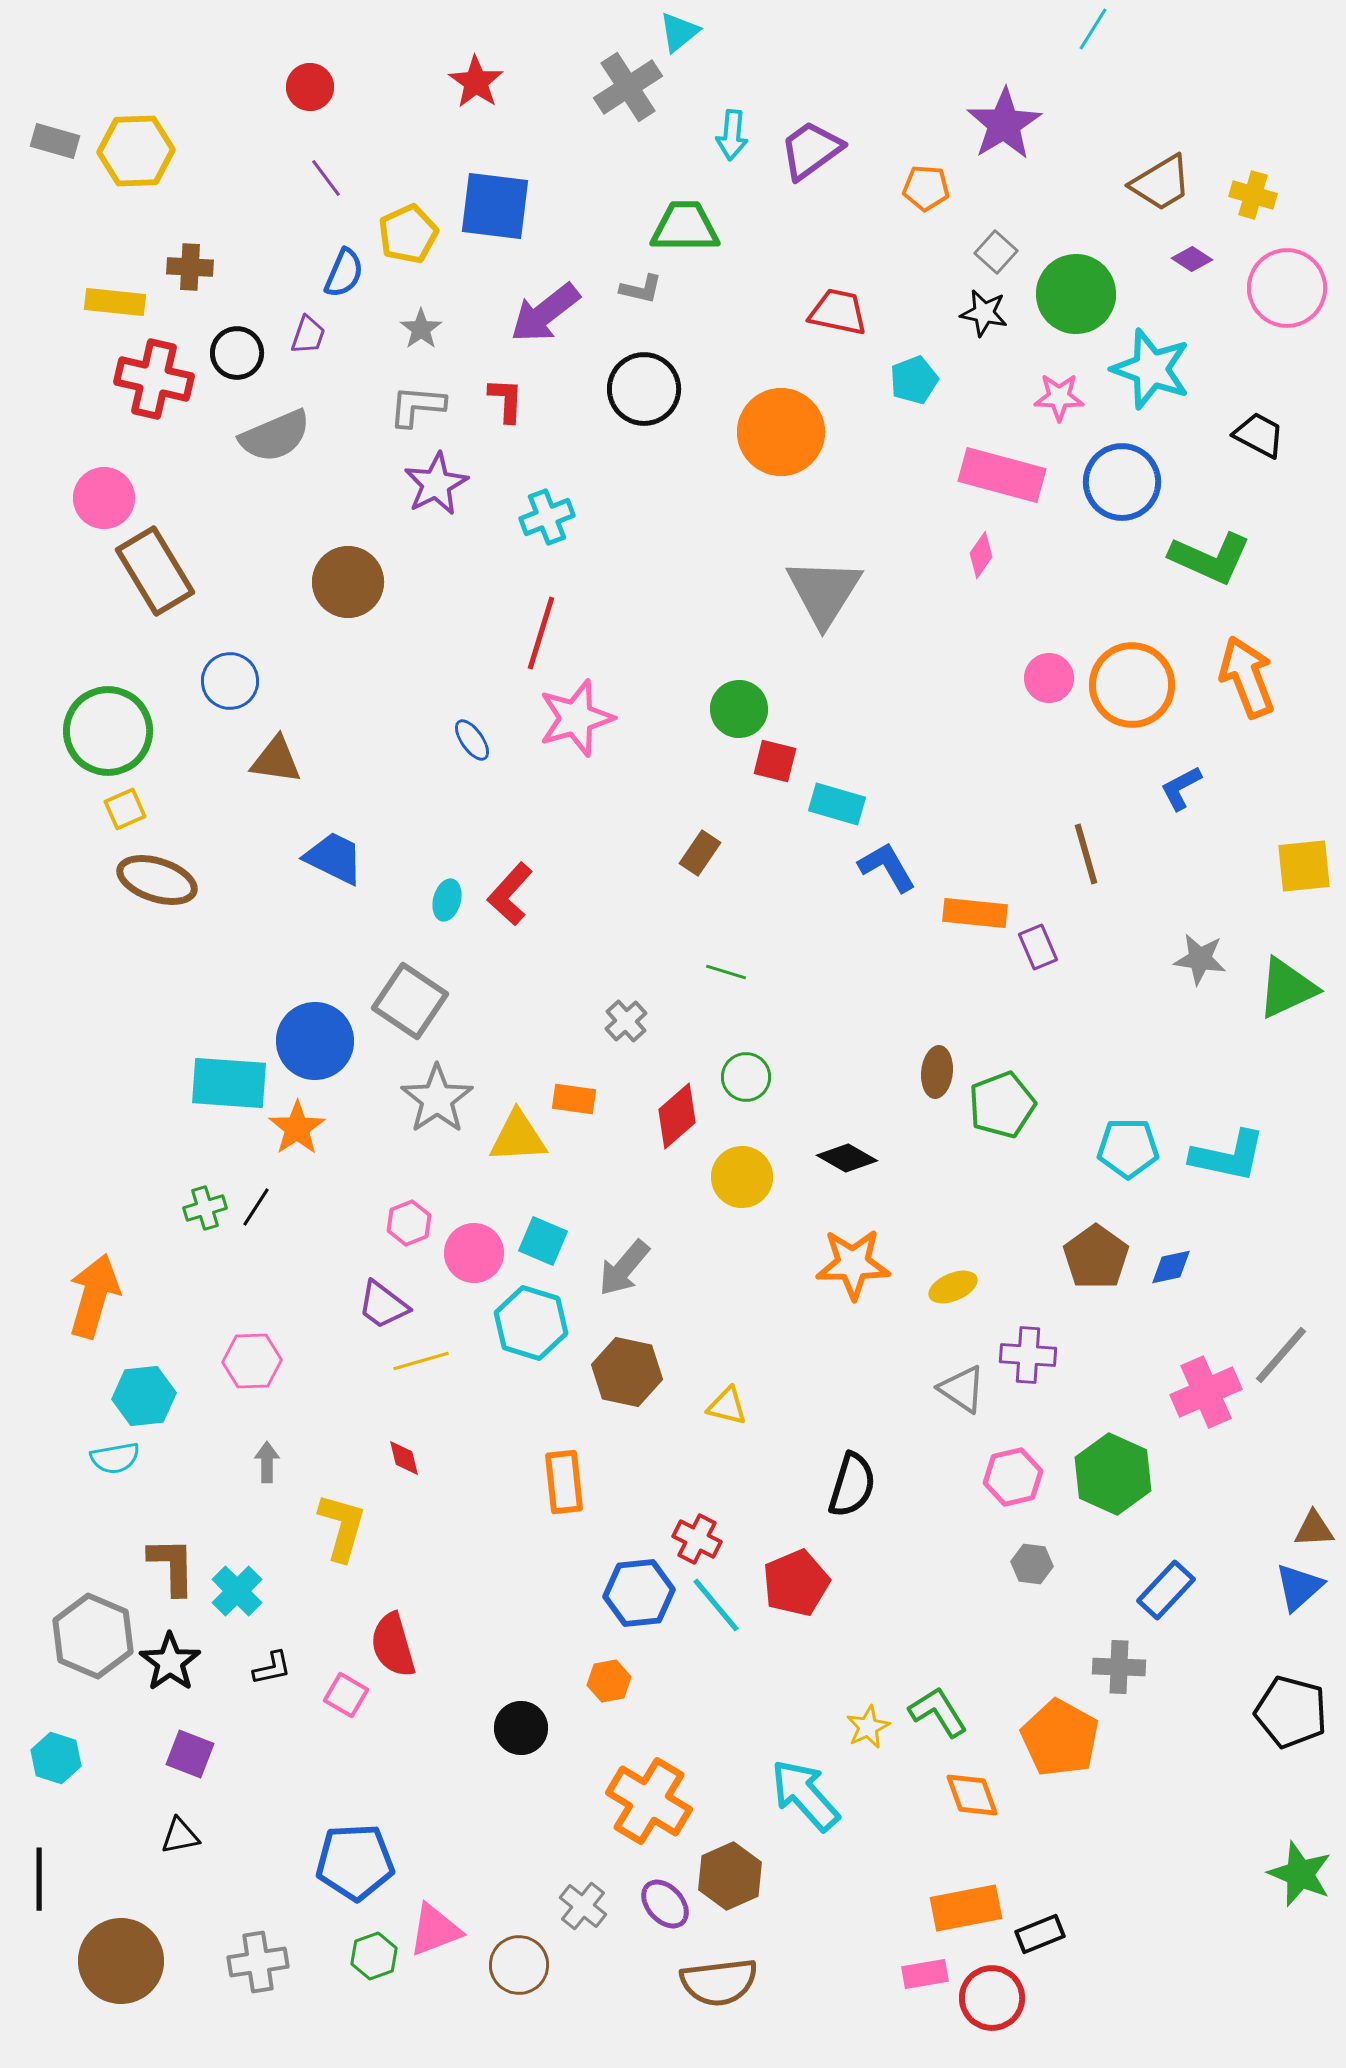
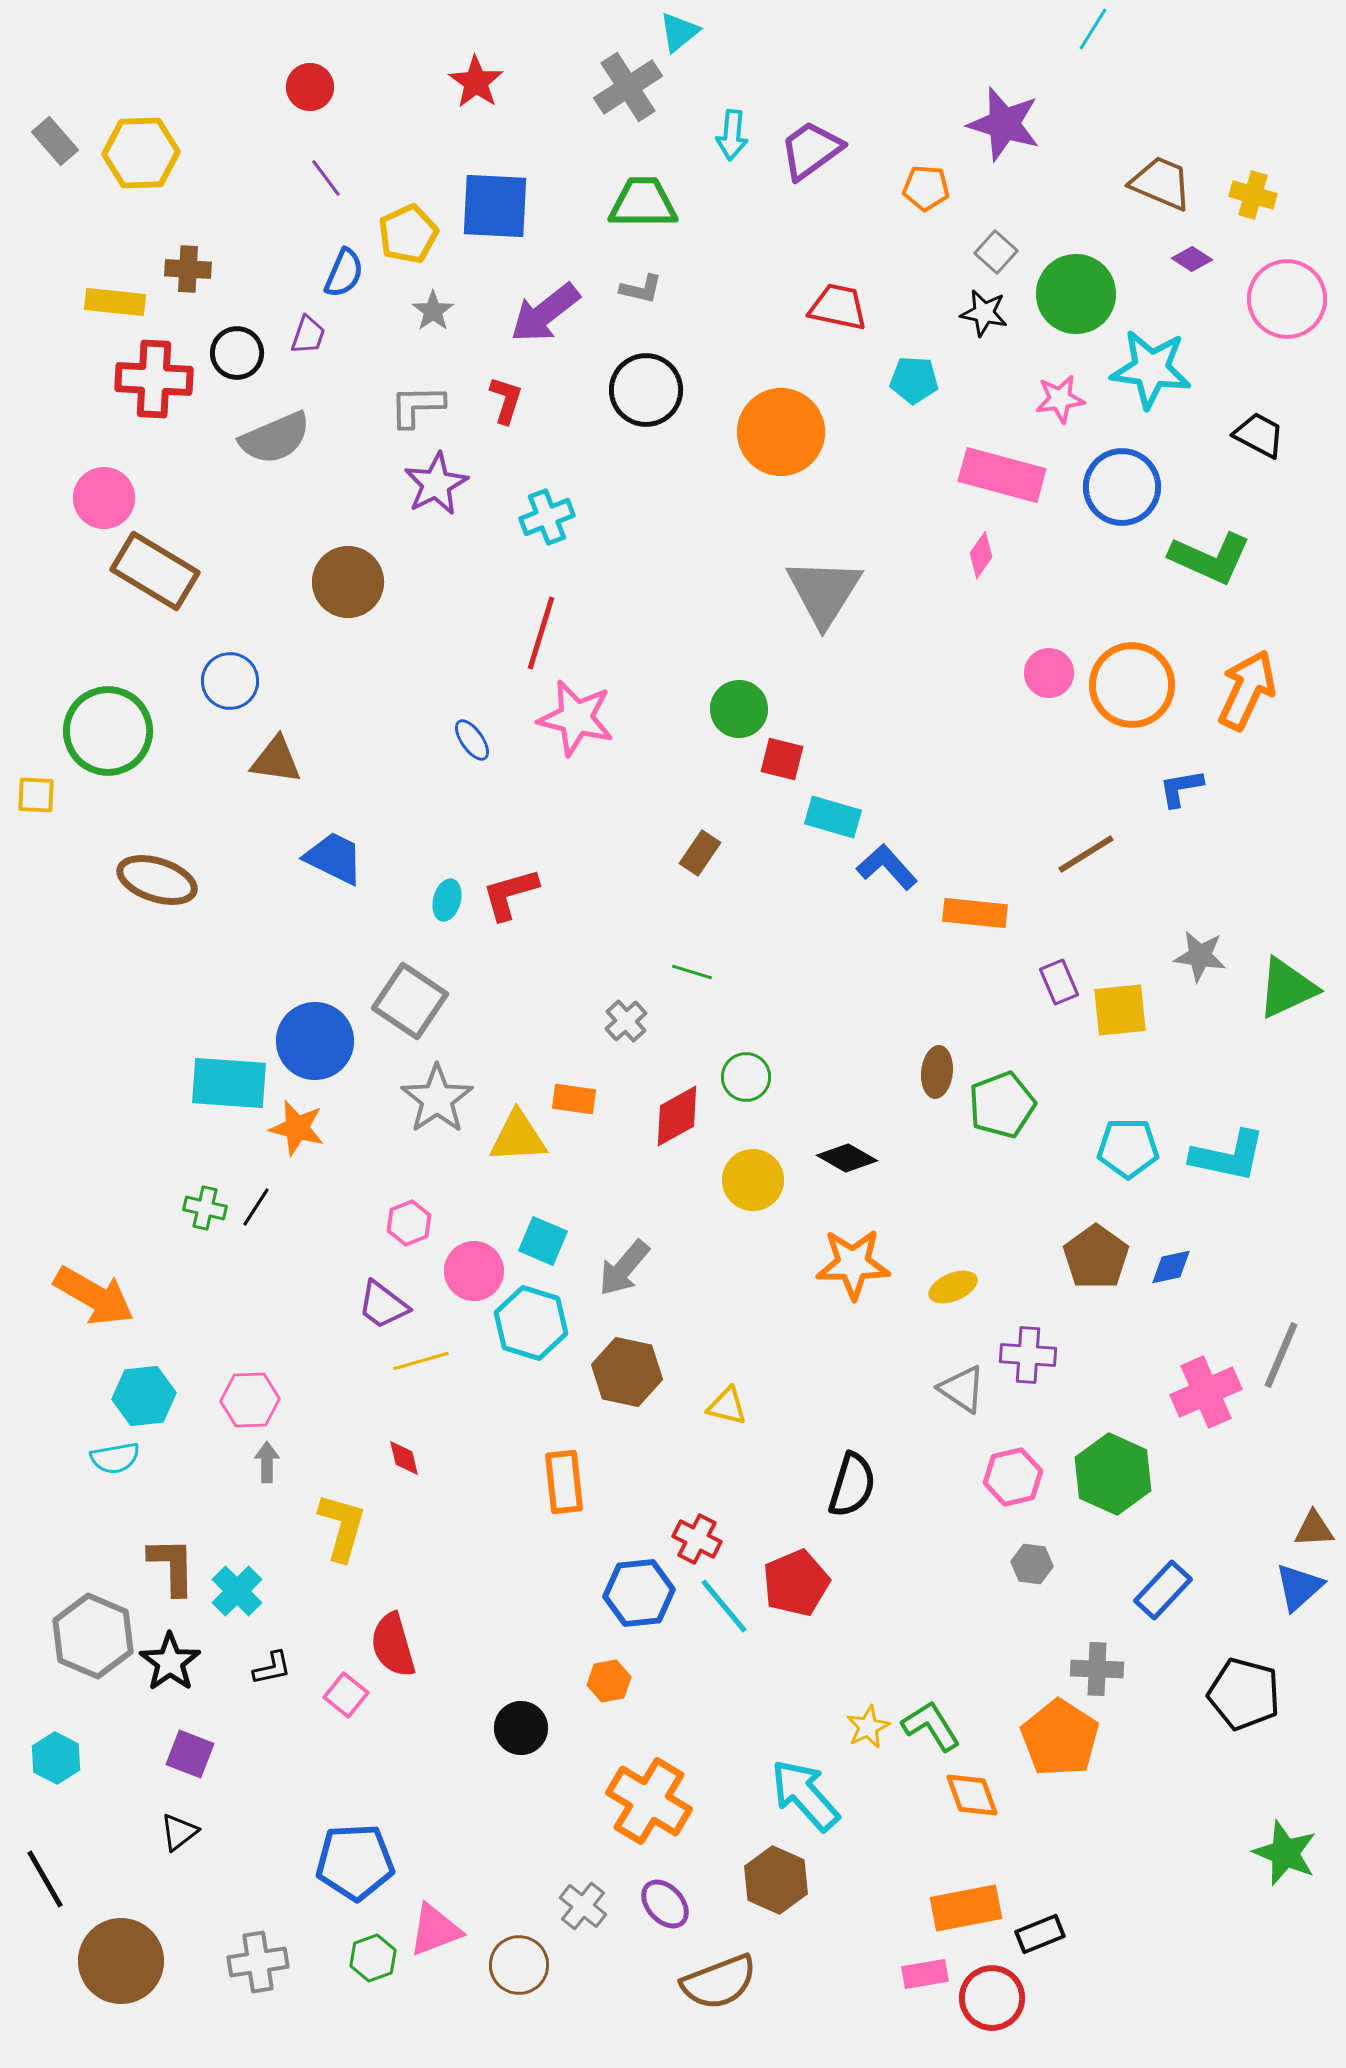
purple star at (1004, 124): rotated 24 degrees counterclockwise
gray rectangle at (55, 141): rotated 33 degrees clockwise
yellow hexagon at (136, 151): moved 5 px right, 2 px down
brown trapezoid at (1161, 183): rotated 126 degrees counterclockwise
blue square at (495, 206): rotated 4 degrees counterclockwise
green trapezoid at (685, 227): moved 42 px left, 24 px up
brown cross at (190, 267): moved 2 px left, 2 px down
pink circle at (1287, 288): moved 11 px down
red trapezoid at (838, 312): moved 5 px up
gray star at (421, 329): moved 12 px right, 18 px up
cyan star at (1151, 369): rotated 12 degrees counterclockwise
red cross at (154, 379): rotated 10 degrees counterclockwise
cyan pentagon at (914, 380): rotated 24 degrees clockwise
black circle at (644, 389): moved 2 px right, 1 px down
pink star at (1059, 397): moved 1 px right, 2 px down; rotated 9 degrees counterclockwise
red L-shape at (506, 400): rotated 15 degrees clockwise
gray L-shape at (417, 406): rotated 6 degrees counterclockwise
gray semicircle at (275, 436): moved 2 px down
blue circle at (1122, 482): moved 5 px down
brown rectangle at (155, 571): rotated 28 degrees counterclockwise
orange arrow at (1247, 677): moved 13 px down; rotated 46 degrees clockwise
pink circle at (1049, 678): moved 5 px up
pink star at (576, 718): rotated 30 degrees clockwise
red square at (775, 761): moved 7 px right, 2 px up
blue L-shape at (1181, 788): rotated 18 degrees clockwise
cyan rectangle at (837, 804): moved 4 px left, 13 px down
yellow square at (125, 809): moved 89 px left, 14 px up; rotated 27 degrees clockwise
brown line at (1086, 854): rotated 74 degrees clockwise
yellow square at (1304, 866): moved 184 px left, 144 px down
blue L-shape at (887, 867): rotated 12 degrees counterclockwise
red L-shape at (510, 894): rotated 32 degrees clockwise
purple rectangle at (1038, 947): moved 21 px right, 35 px down
gray star at (1200, 959): moved 3 px up
green line at (726, 972): moved 34 px left
red diamond at (677, 1116): rotated 12 degrees clockwise
orange star at (297, 1128): rotated 24 degrees counterclockwise
yellow circle at (742, 1177): moved 11 px right, 3 px down
green cross at (205, 1208): rotated 30 degrees clockwise
pink circle at (474, 1253): moved 18 px down
orange arrow at (94, 1296): rotated 104 degrees clockwise
gray line at (1281, 1355): rotated 18 degrees counterclockwise
pink hexagon at (252, 1361): moved 2 px left, 39 px down
blue rectangle at (1166, 1590): moved 3 px left
cyan line at (716, 1605): moved 8 px right, 1 px down
gray cross at (1119, 1667): moved 22 px left, 2 px down
pink square at (346, 1695): rotated 9 degrees clockwise
green L-shape at (938, 1712): moved 7 px left, 14 px down
black pentagon at (1291, 1712): moved 47 px left, 18 px up
orange pentagon at (1060, 1738): rotated 4 degrees clockwise
cyan hexagon at (56, 1758): rotated 9 degrees clockwise
black triangle at (180, 1836): moved 1 px left, 4 px up; rotated 27 degrees counterclockwise
green star at (1300, 1874): moved 15 px left, 21 px up
brown hexagon at (730, 1876): moved 46 px right, 4 px down; rotated 12 degrees counterclockwise
black line at (39, 1879): moved 6 px right; rotated 30 degrees counterclockwise
green hexagon at (374, 1956): moved 1 px left, 2 px down
brown semicircle at (719, 1982): rotated 14 degrees counterclockwise
